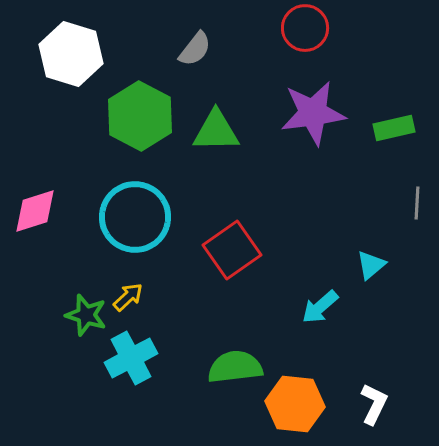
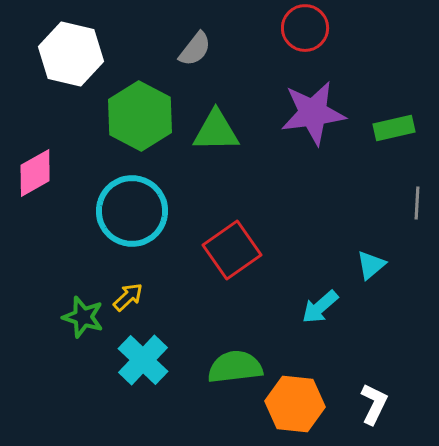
white hexagon: rotated 4 degrees counterclockwise
pink diamond: moved 38 px up; rotated 12 degrees counterclockwise
cyan circle: moved 3 px left, 6 px up
green star: moved 3 px left, 2 px down
cyan cross: moved 12 px right, 2 px down; rotated 18 degrees counterclockwise
